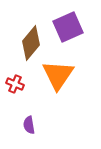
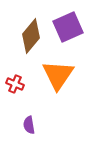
brown diamond: moved 7 px up
